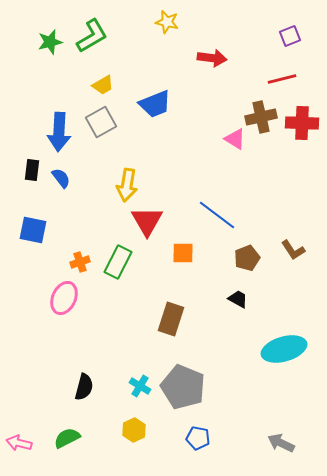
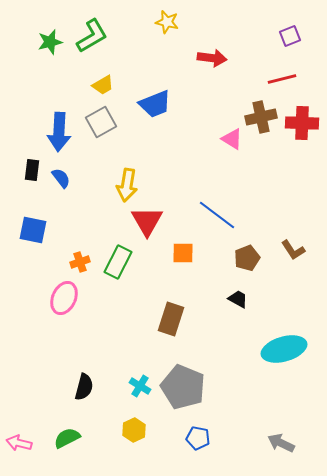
pink triangle: moved 3 px left
